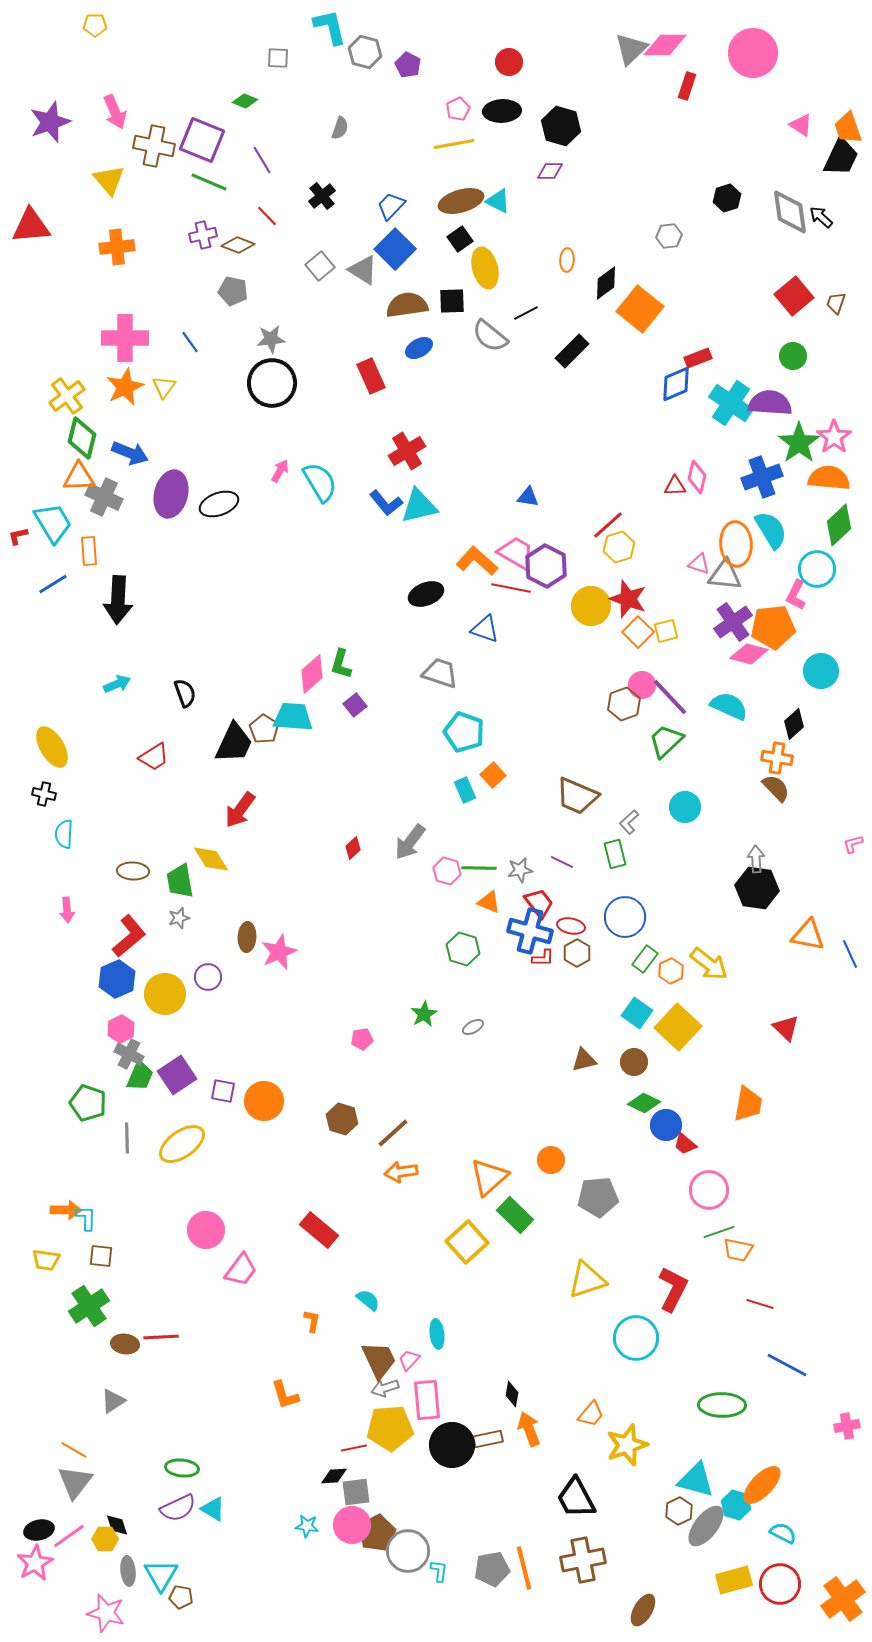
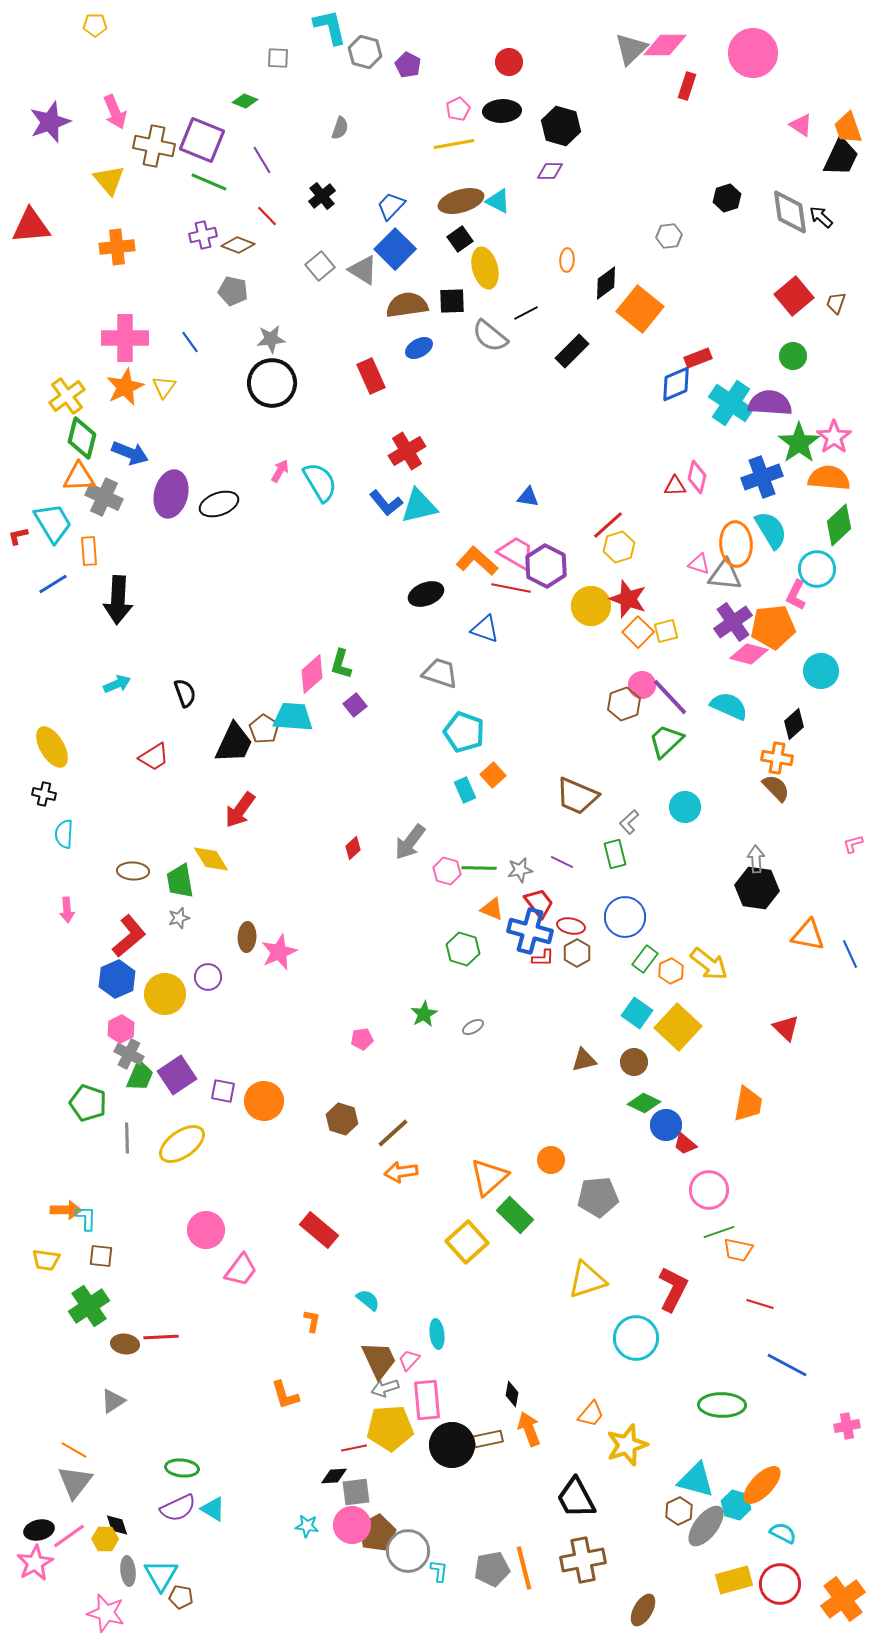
orange triangle at (489, 902): moved 3 px right, 7 px down
